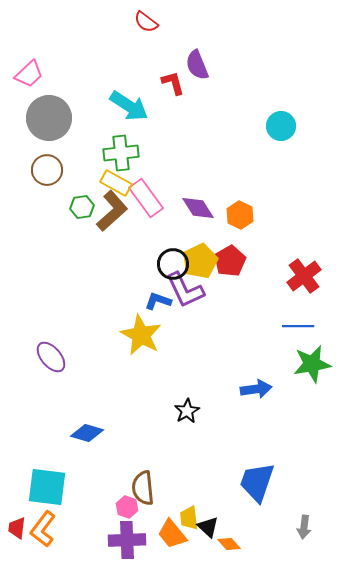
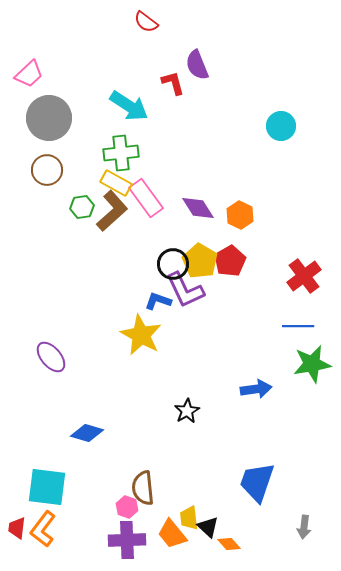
yellow pentagon: rotated 16 degrees counterclockwise
